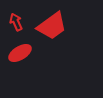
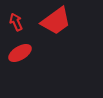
red trapezoid: moved 4 px right, 5 px up
